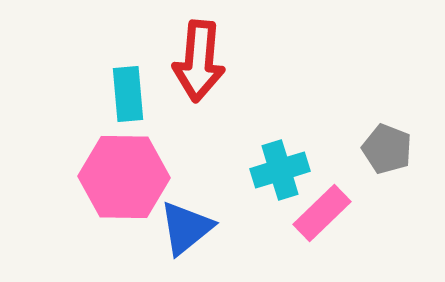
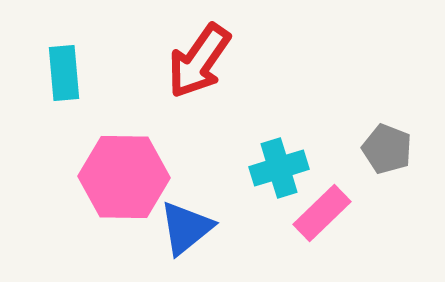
red arrow: rotated 30 degrees clockwise
cyan rectangle: moved 64 px left, 21 px up
cyan cross: moved 1 px left, 2 px up
